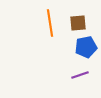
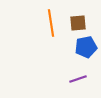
orange line: moved 1 px right
purple line: moved 2 px left, 4 px down
